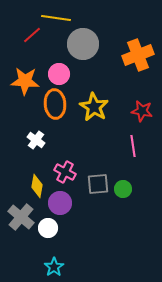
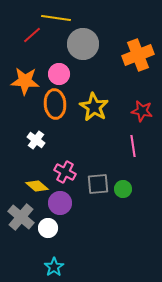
yellow diamond: rotated 60 degrees counterclockwise
